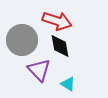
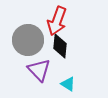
red arrow: rotated 92 degrees clockwise
gray circle: moved 6 px right
black diamond: rotated 15 degrees clockwise
